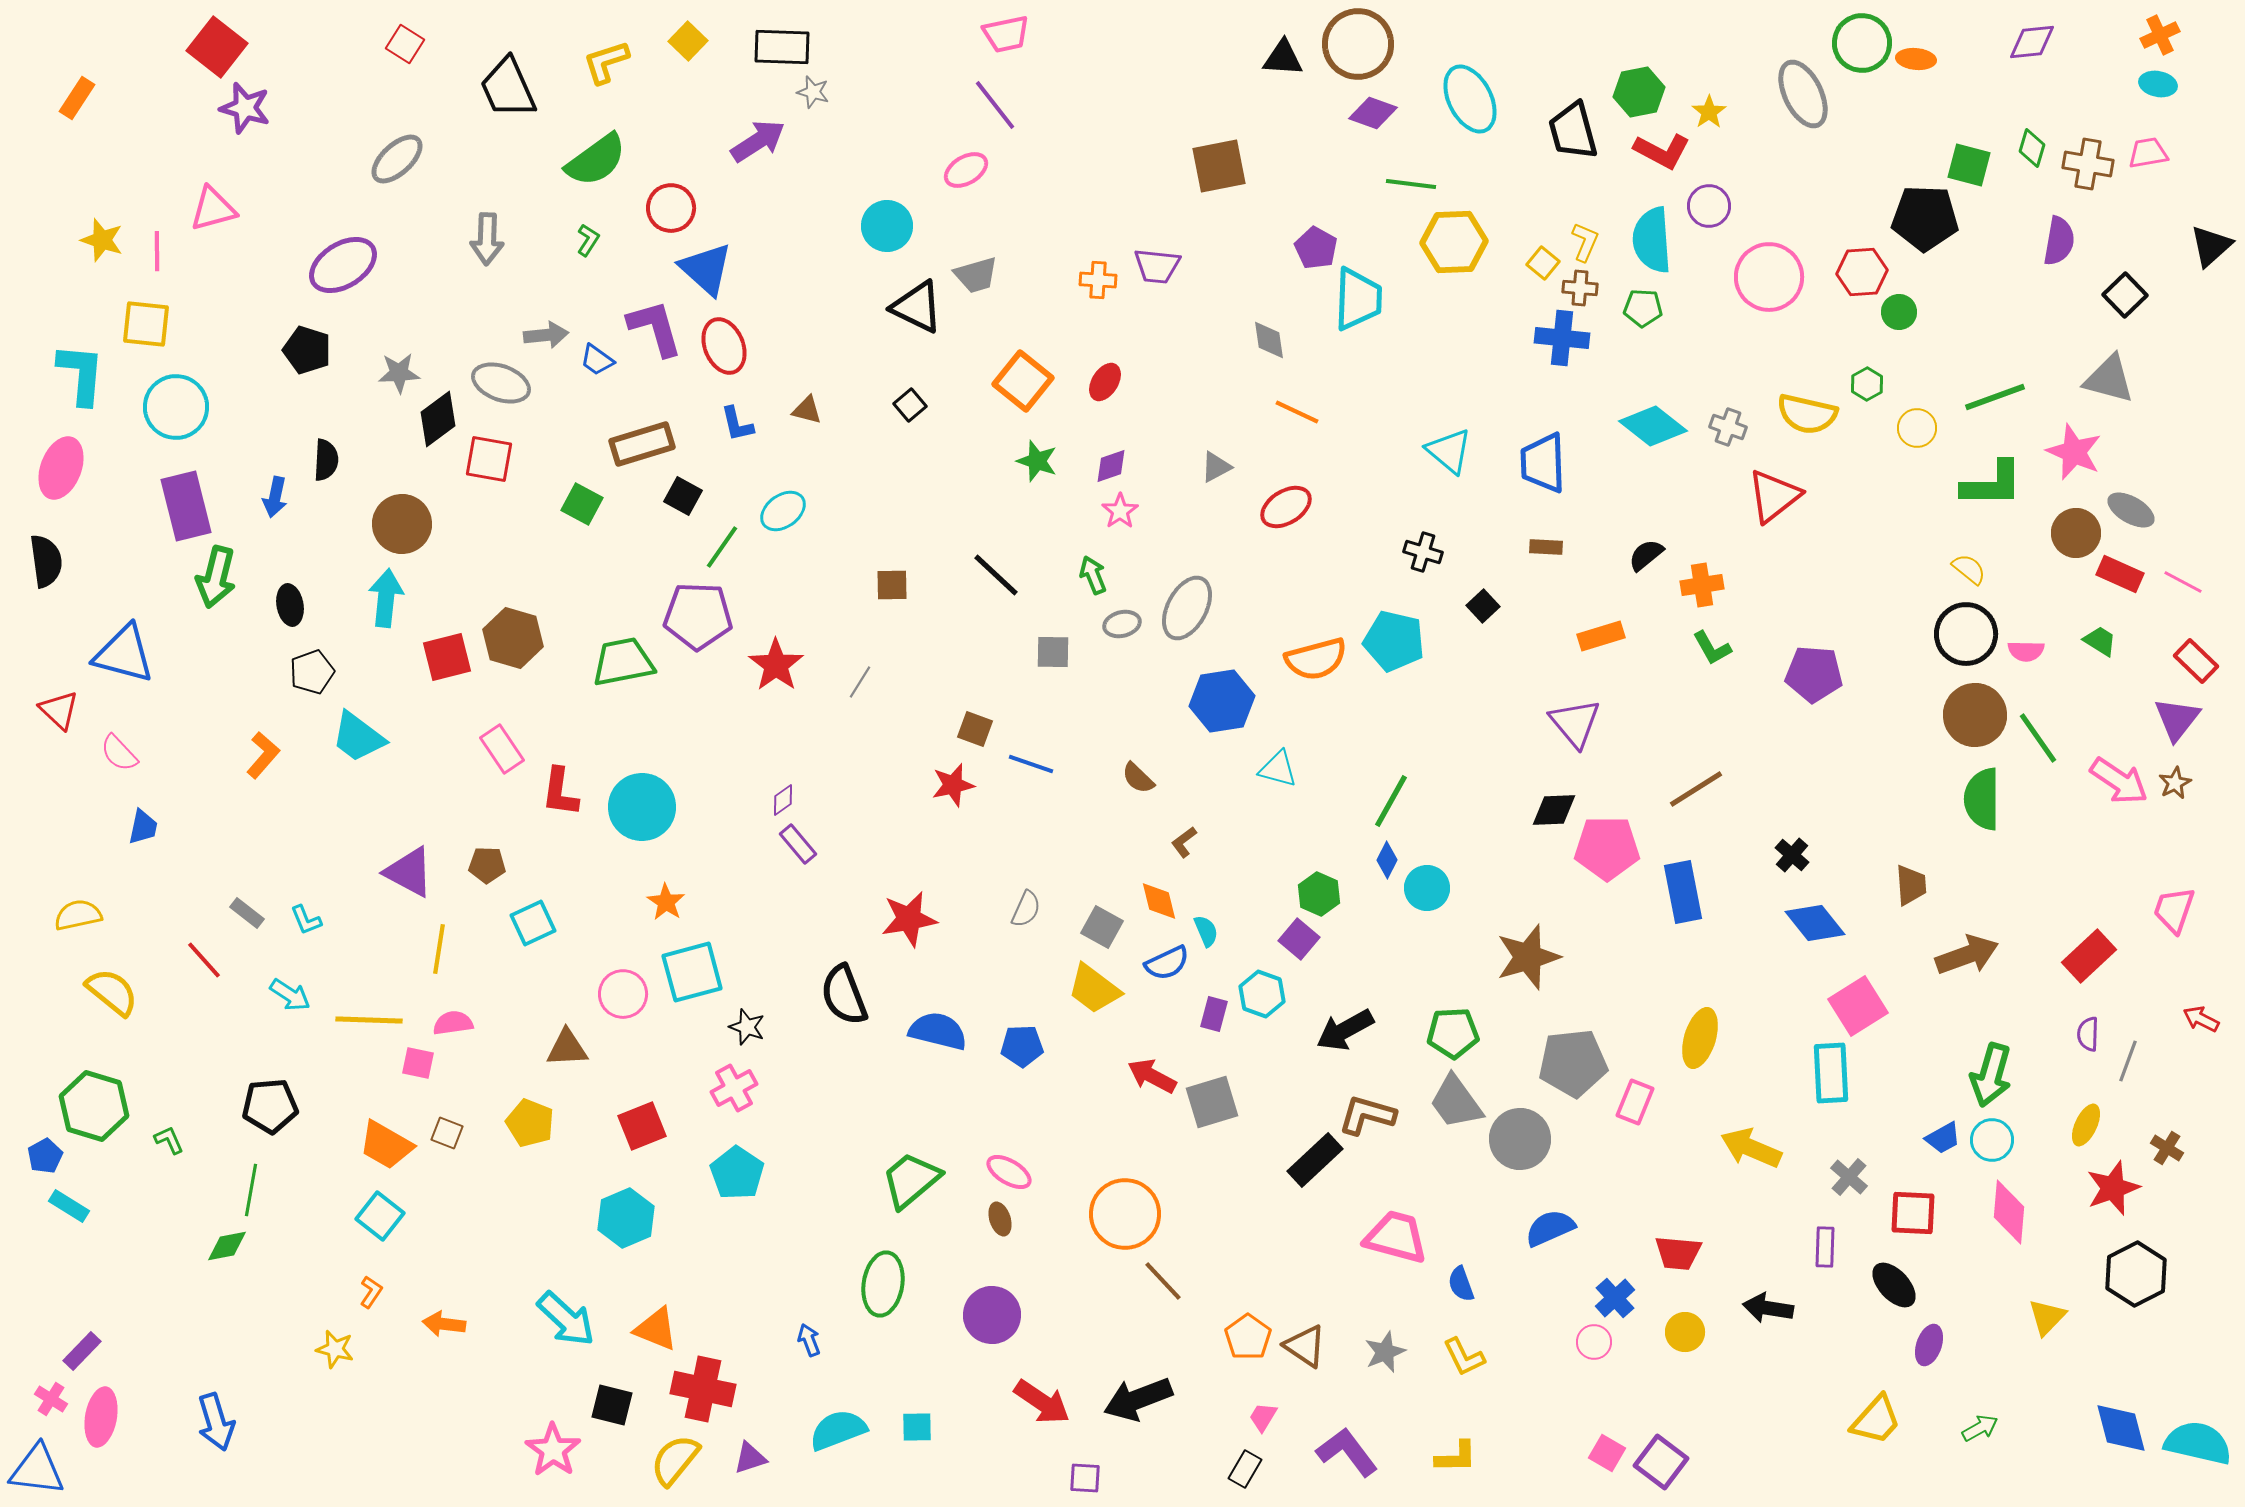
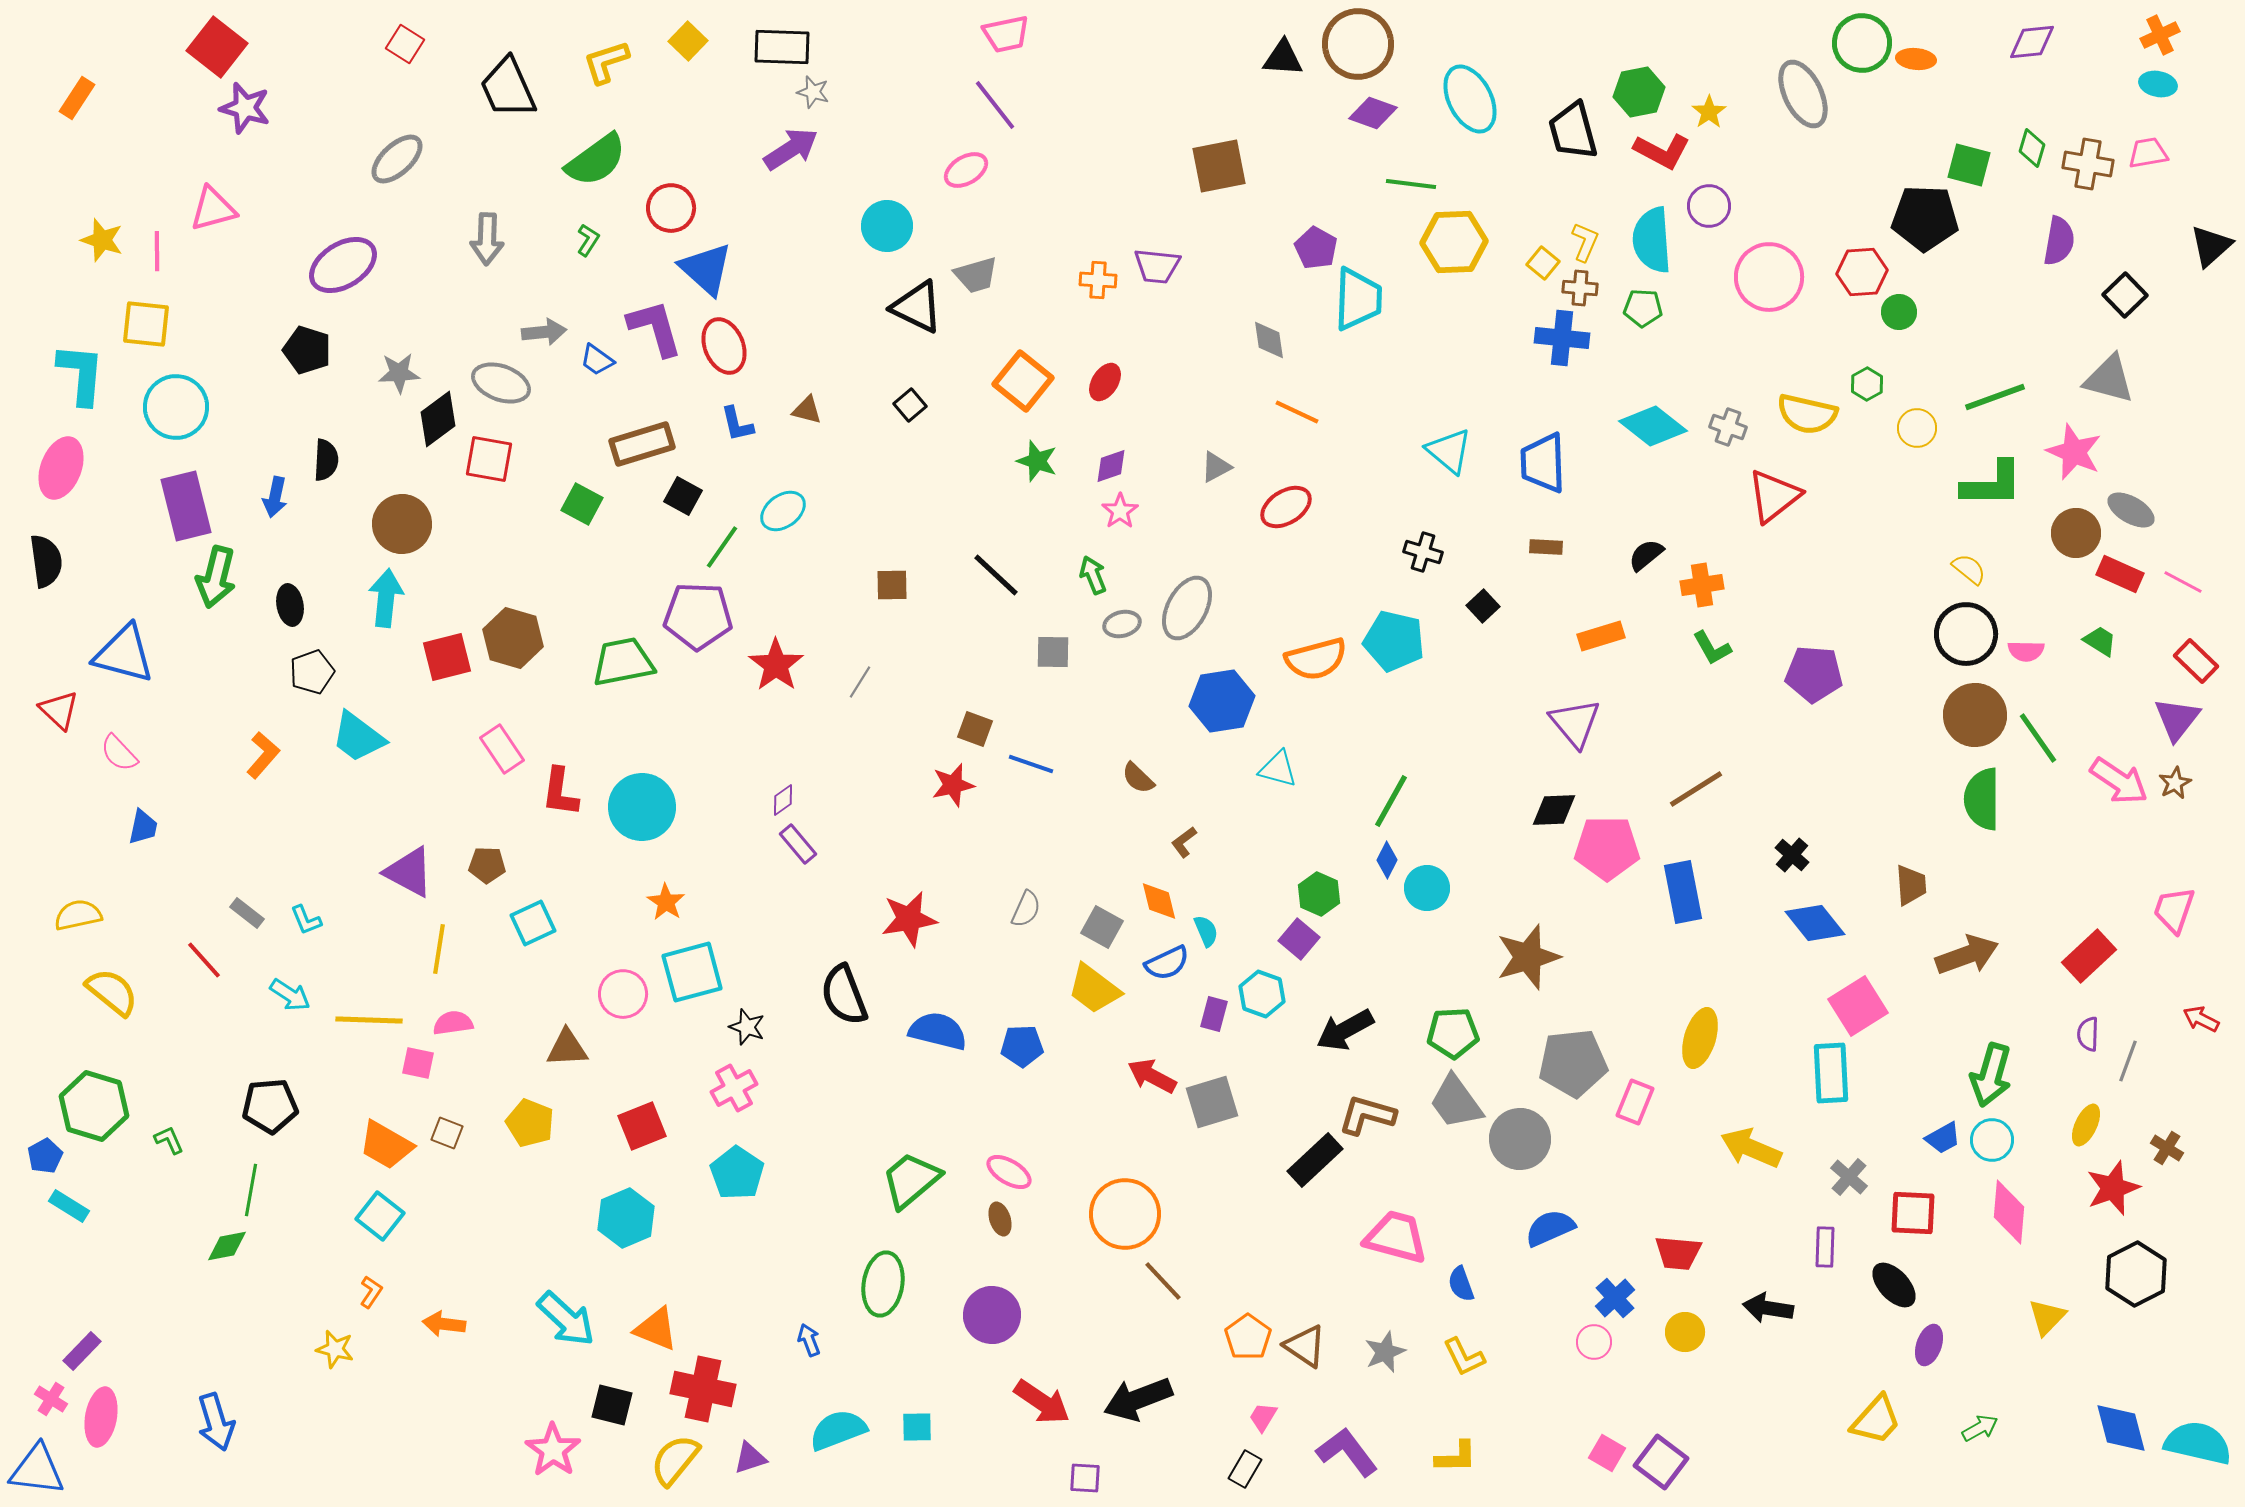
purple arrow at (758, 141): moved 33 px right, 8 px down
gray arrow at (546, 335): moved 2 px left, 3 px up
